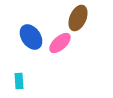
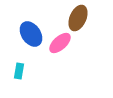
blue ellipse: moved 3 px up
cyan rectangle: moved 10 px up; rotated 14 degrees clockwise
